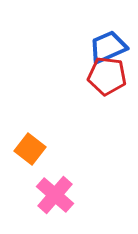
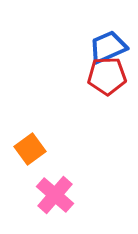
red pentagon: rotated 9 degrees counterclockwise
orange square: rotated 16 degrees clockwise
